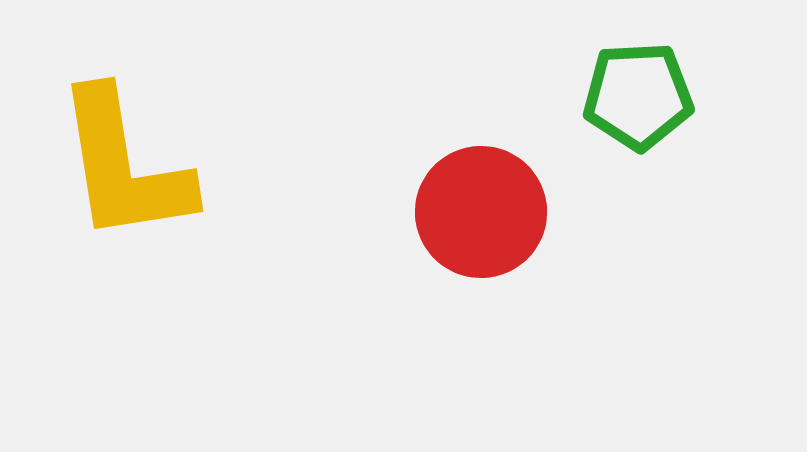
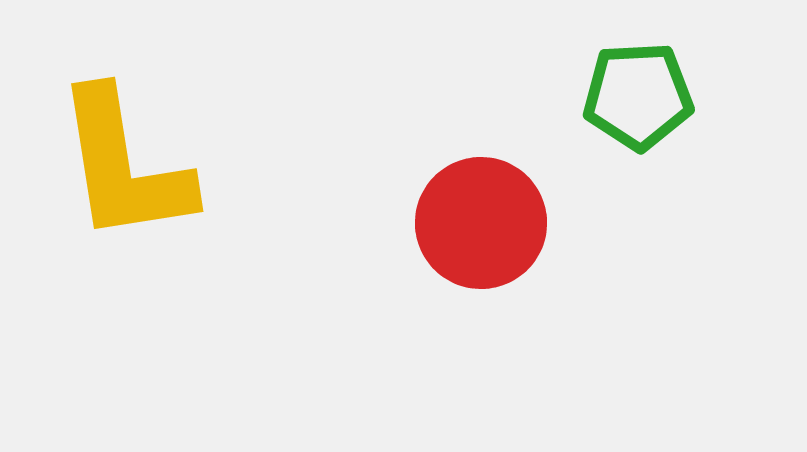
red circle: moved 11 px down
